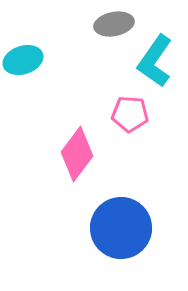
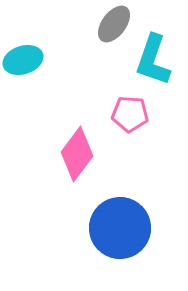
gray ellipse: rotated 42 degrees counterclockwise
cyan L-shape: moved 2 px left, 1 px up; rotated 16 degrees counterclockwise
blue circle: moved 1 px left
